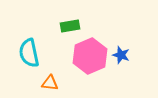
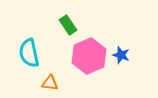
green rectangle: moved 2 px left, 1 px up; rotated 66 degrees clockwise
pink hexagon: moved 1 px left
